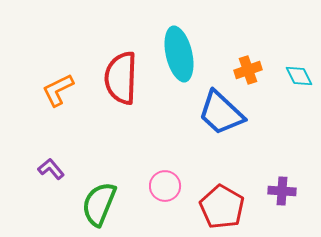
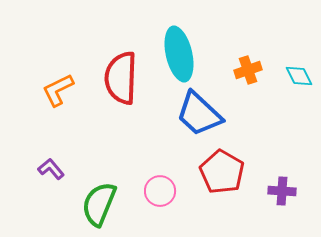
blue trapezoid: moved 22 px left, 1 px down
pink circle: moved 5 px left, 5 px down
red pentagon: moved 35 px up
